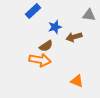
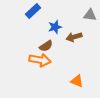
gray triangle: moved 1 px right
